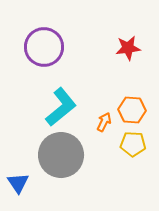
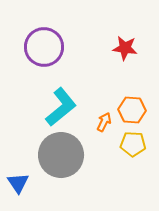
red star: moved 3 px left; rotated 15 degrees clockwise
